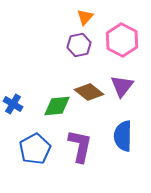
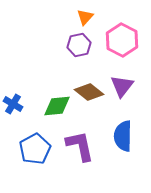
purple L-shape: rotated 24 degrees counterclockwise
